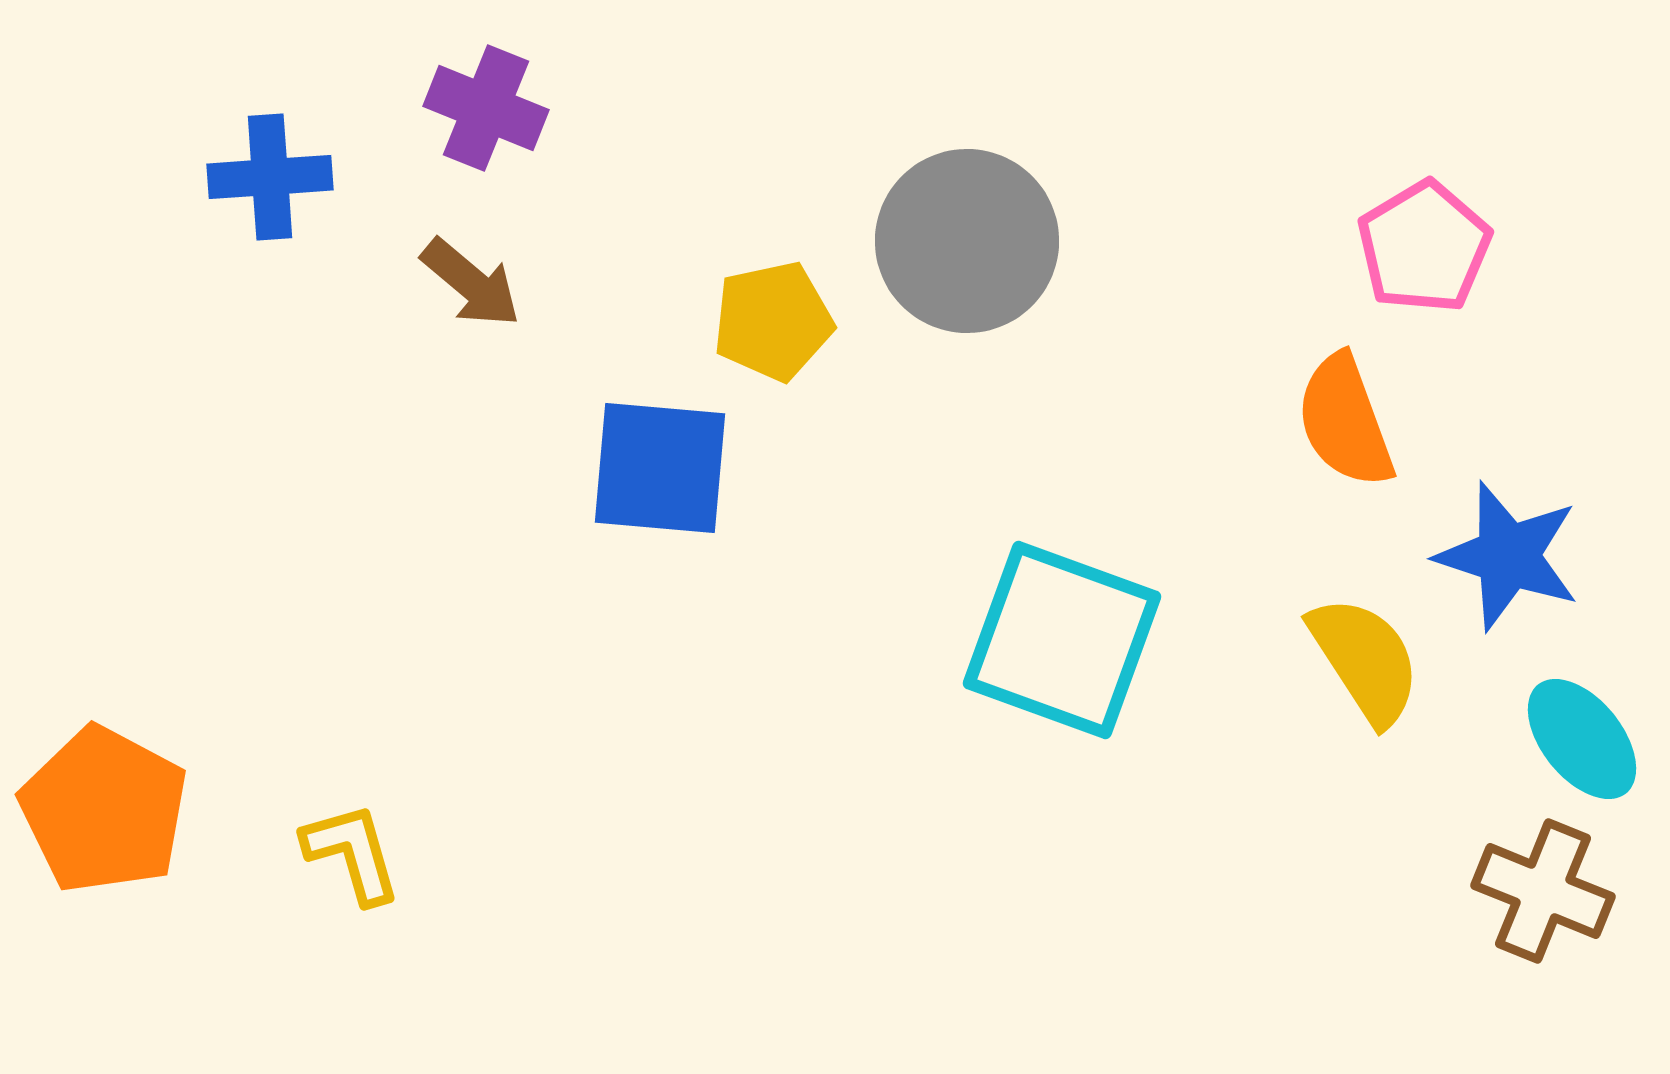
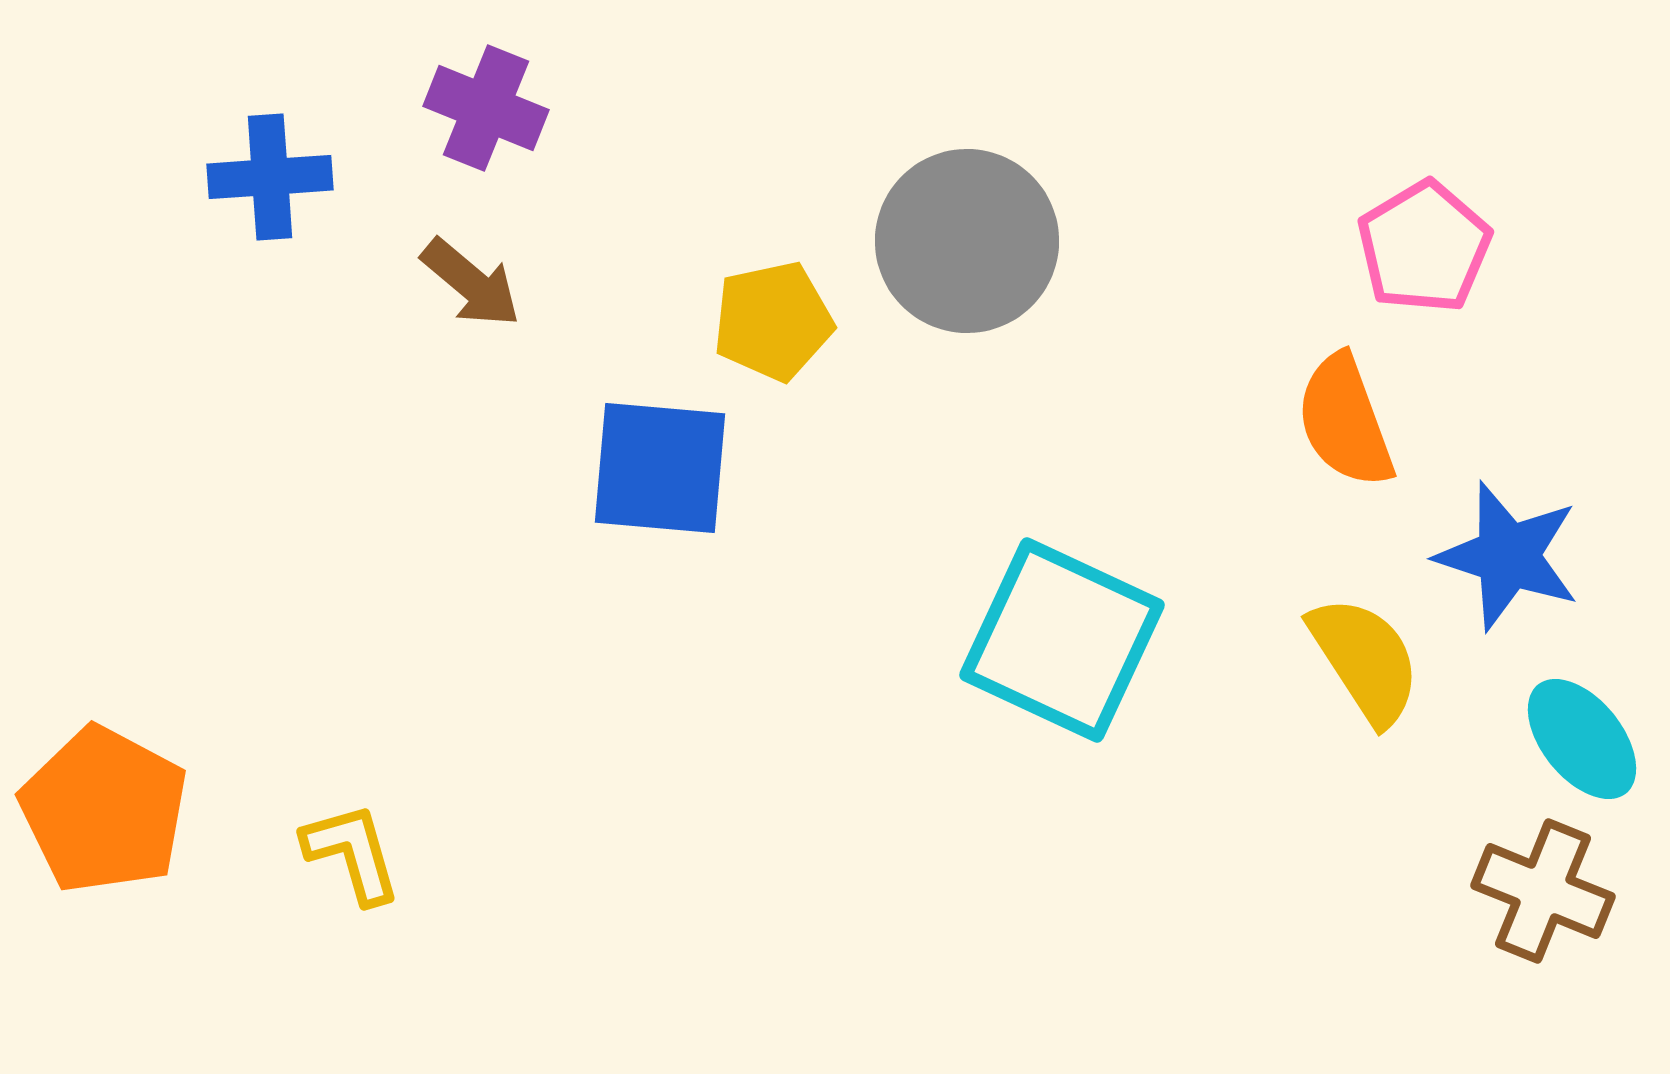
cyan square: rotated 5 degrees clockwise
